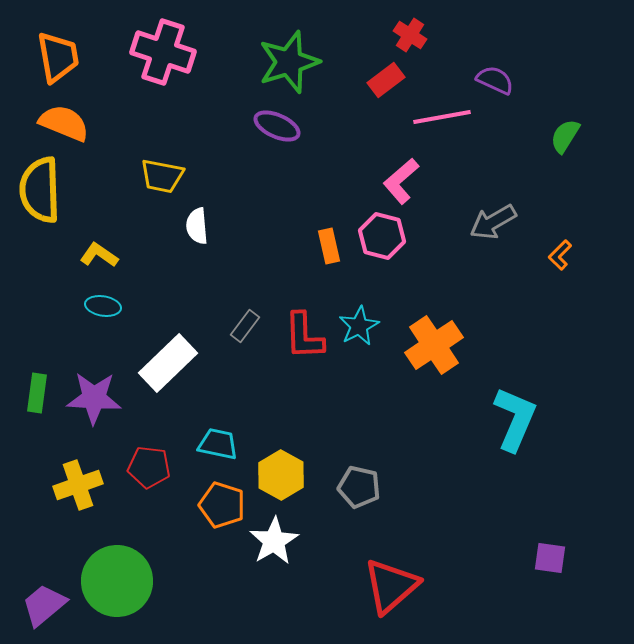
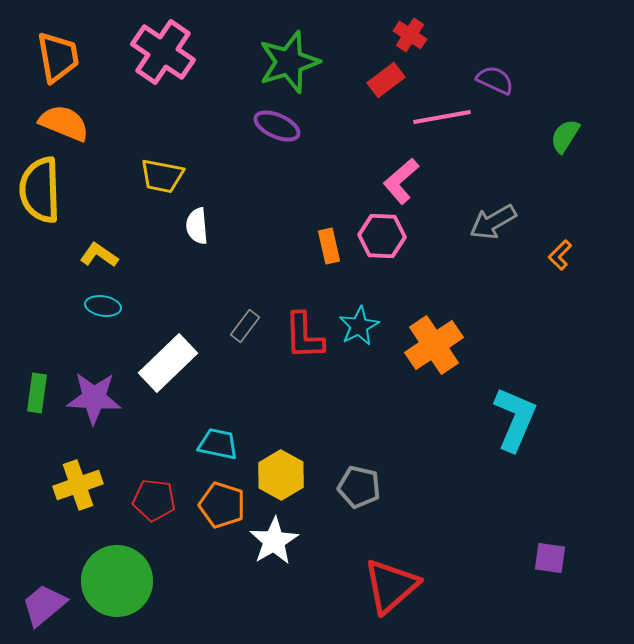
pink cross: rotated 16 degrees clockwise
pink hexagon: rotated 12 degrees counterclockwise
red pentagon: moved 5 px right, 33 px down
